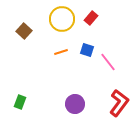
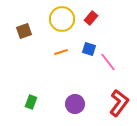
brown square: rotated 28 degrees clockwise
blue square: moved 2 px right, 1 px up
green rectangle: moved 11 px right
